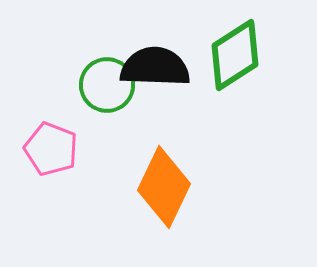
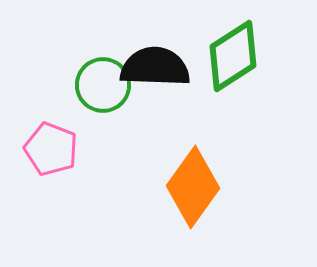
green diamond: moved 2 px left, 1 px down
green circle: moved 4 px left
orange diamond: moved 29 px right; rotated 10 degrees clockwise
